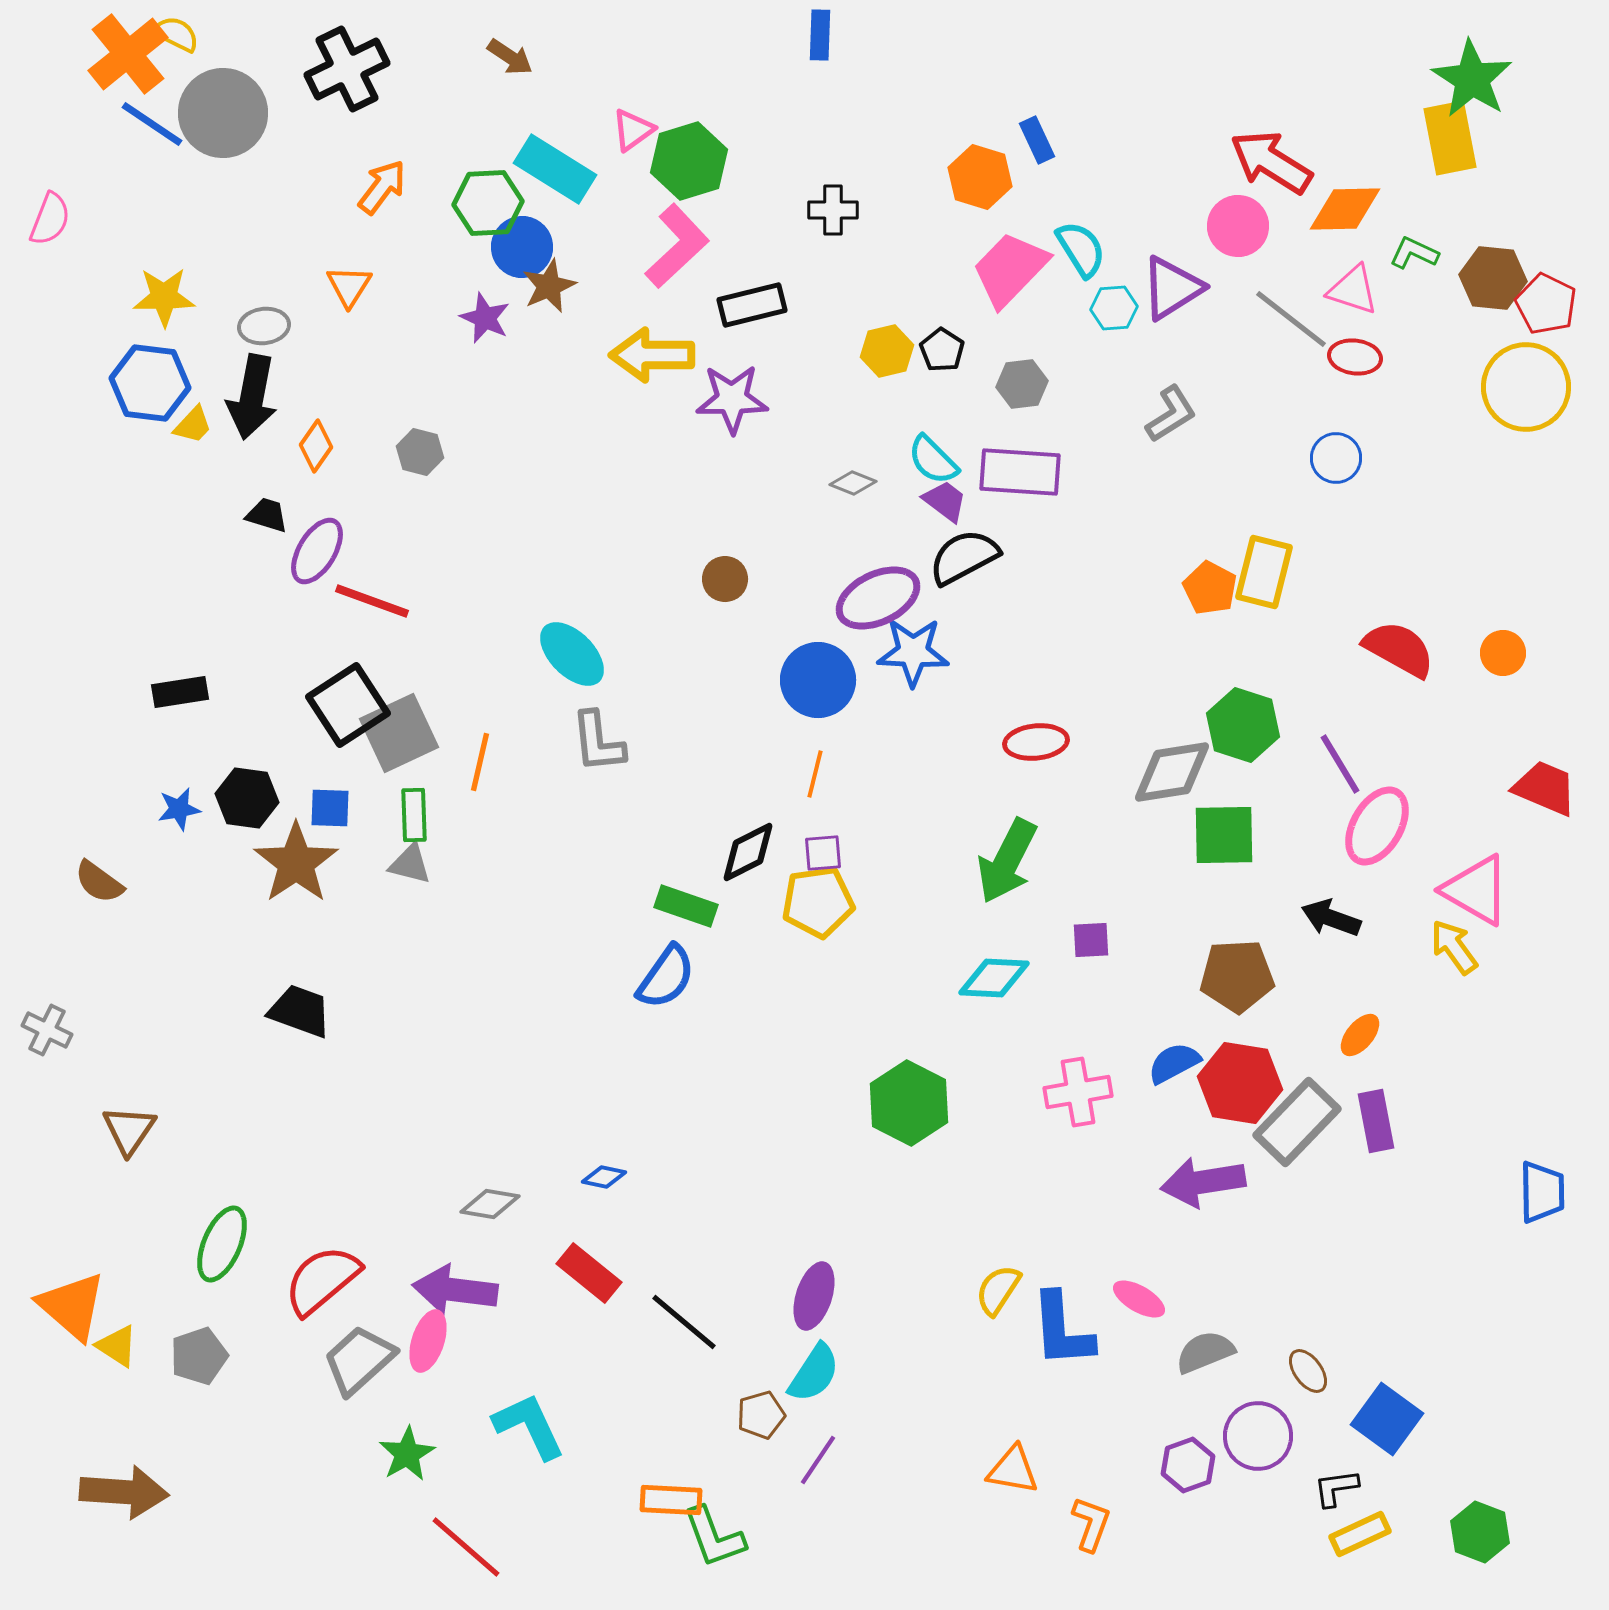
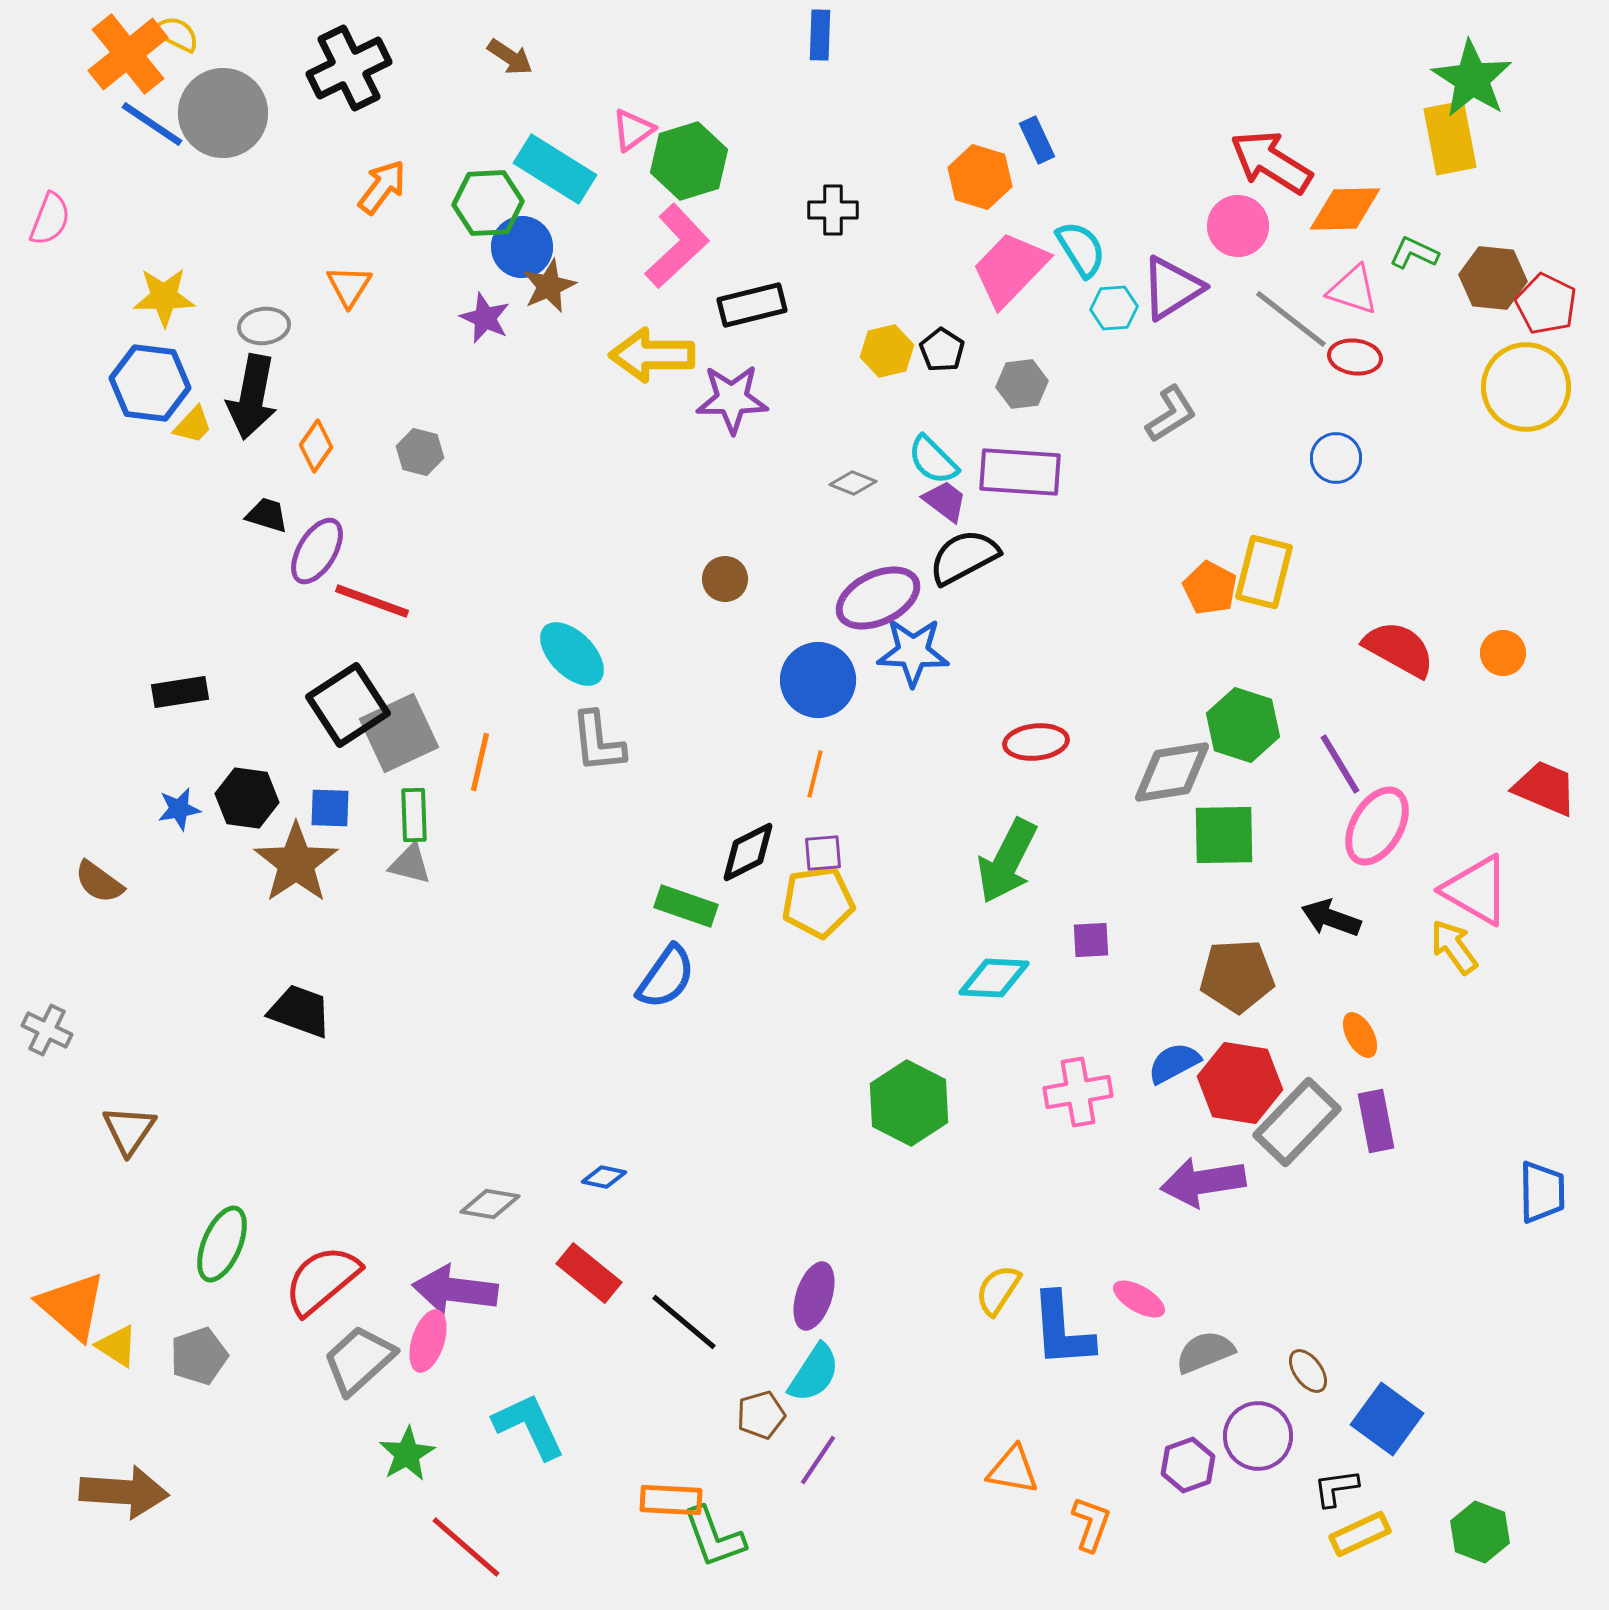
black cross at (347, 69): moved 2 px right, 1 px up
orange ellipse at (1360, 1035): rotated 69 degrees counterclockwise
